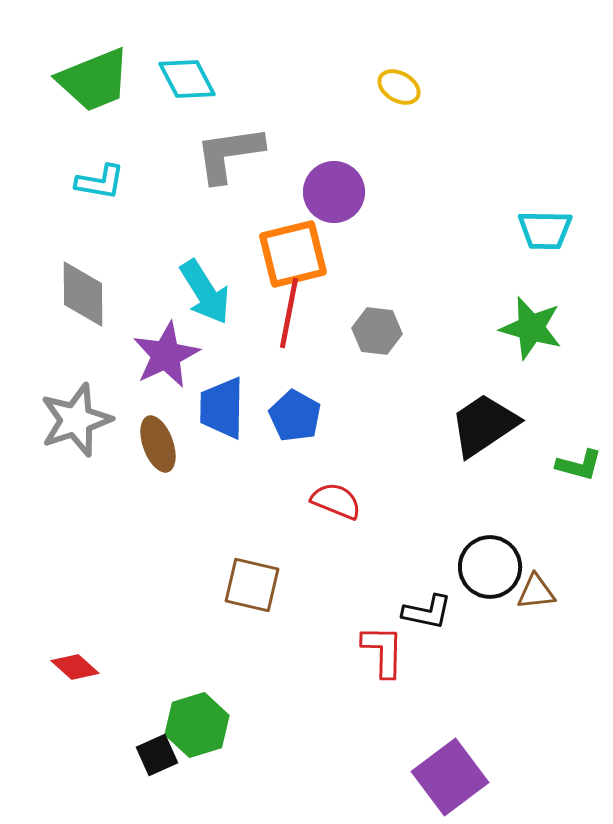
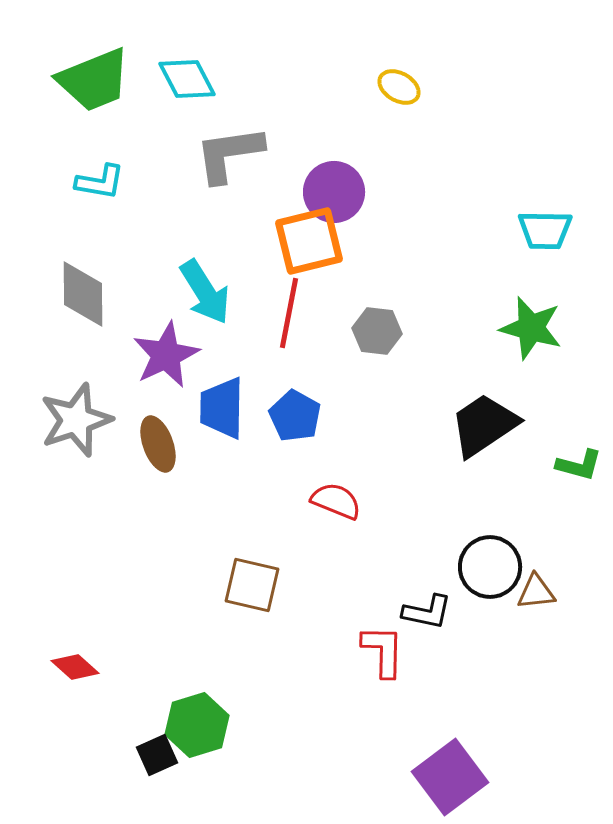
orange square: moved 16 px right, 13 px up
